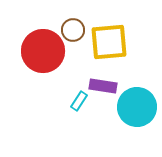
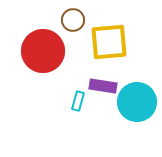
brown circle: moved 10 px up
cyan rectangle: moved 1 px left; rotated 18 degrees counterclockwise
cyan circle: moved 5 px up
